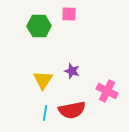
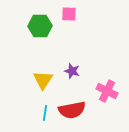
green hexagon: moved 1 px right
